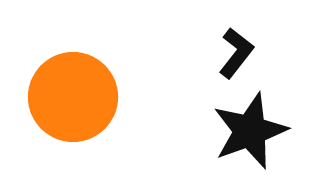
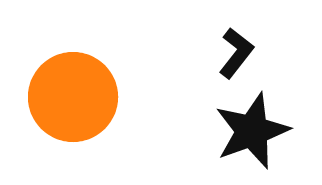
black star: moved 2 px right
